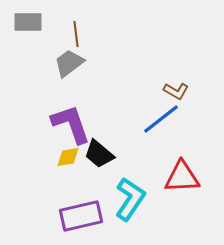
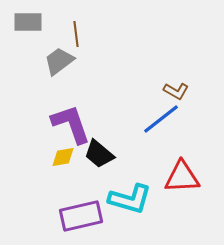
gray trapezoid: moved 10 px left, 2 px up
yellow diamond: moved 5 px left
cyan L-shape: rotated 72 degrees clockwise
